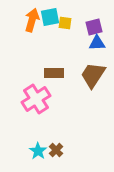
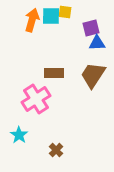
cyan square: moved 1 px right, 1 px up; rotated 12 degrees clockwise
yellow square: moved 11 px up
purple square: moved 3 px left, 1 px down
cyan star: moved 19 px left, 16 px up
